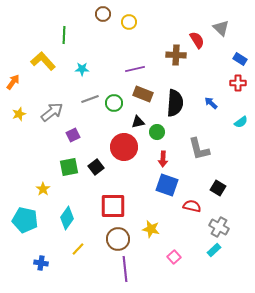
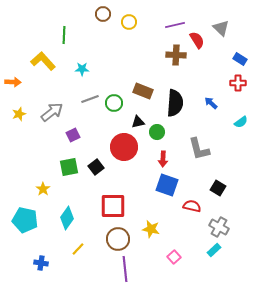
purple line at (135, 69): moved 40 px right, 44 px up
orange arrow at (13, 82): rotated 56 degrees clockwise
brown rectangle at (143, 94): moved 3 px up
